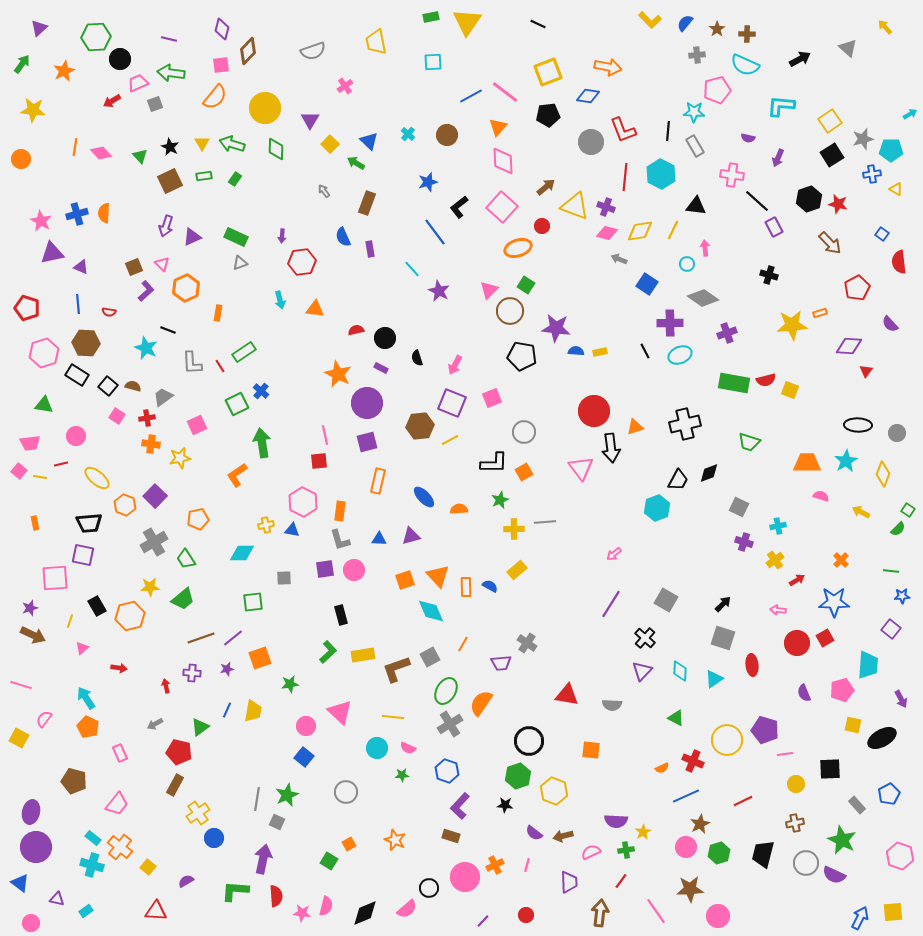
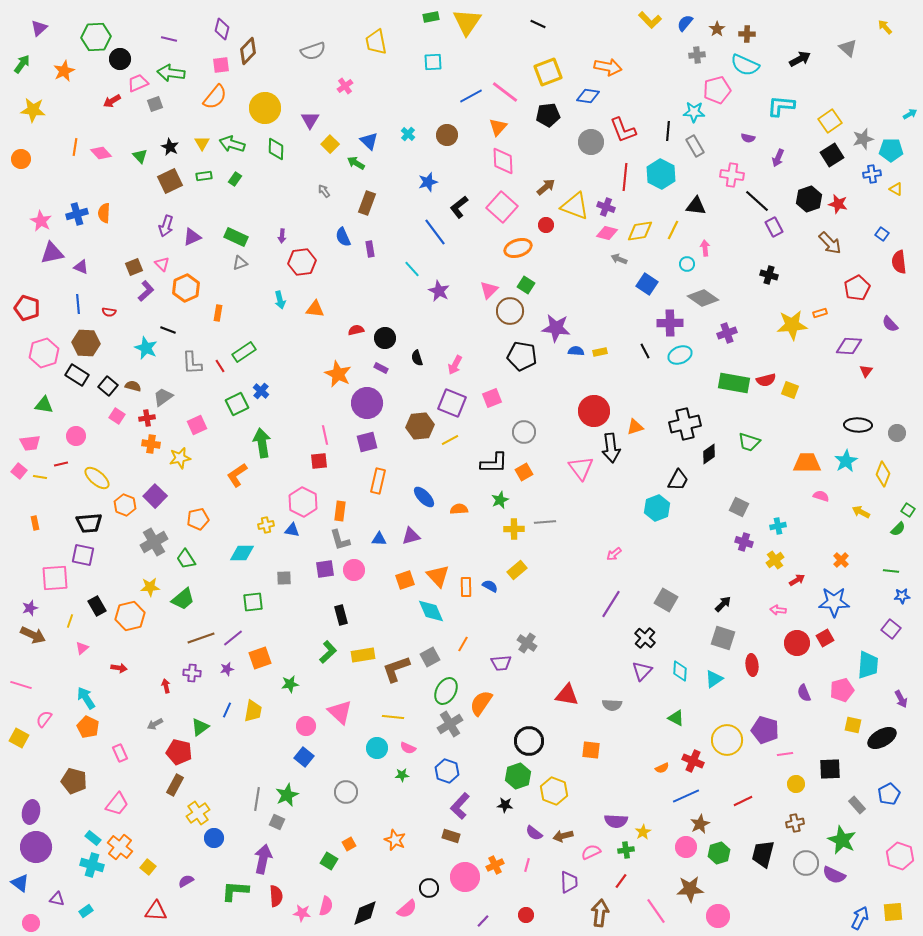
red circle at (542, 226): moved 4 px right, 1 px up
black diamond at (709, 473): moved 19 px up; rotated 15 degrees counterclockwise
